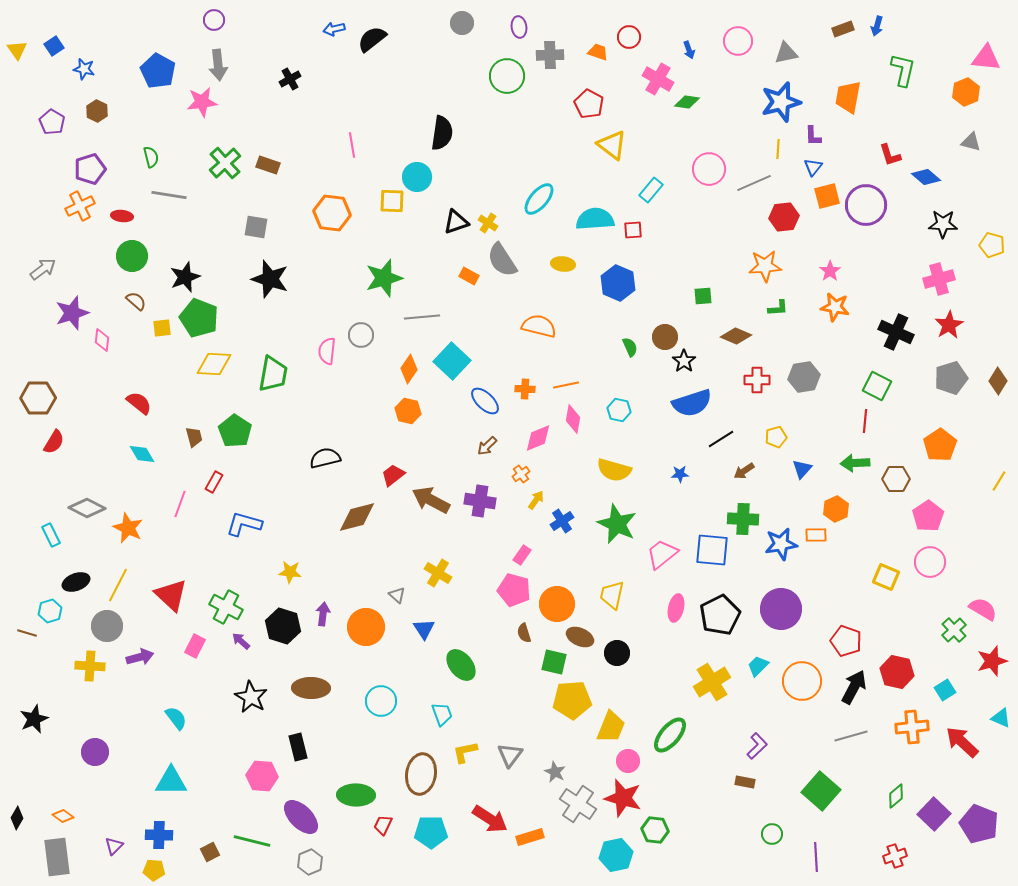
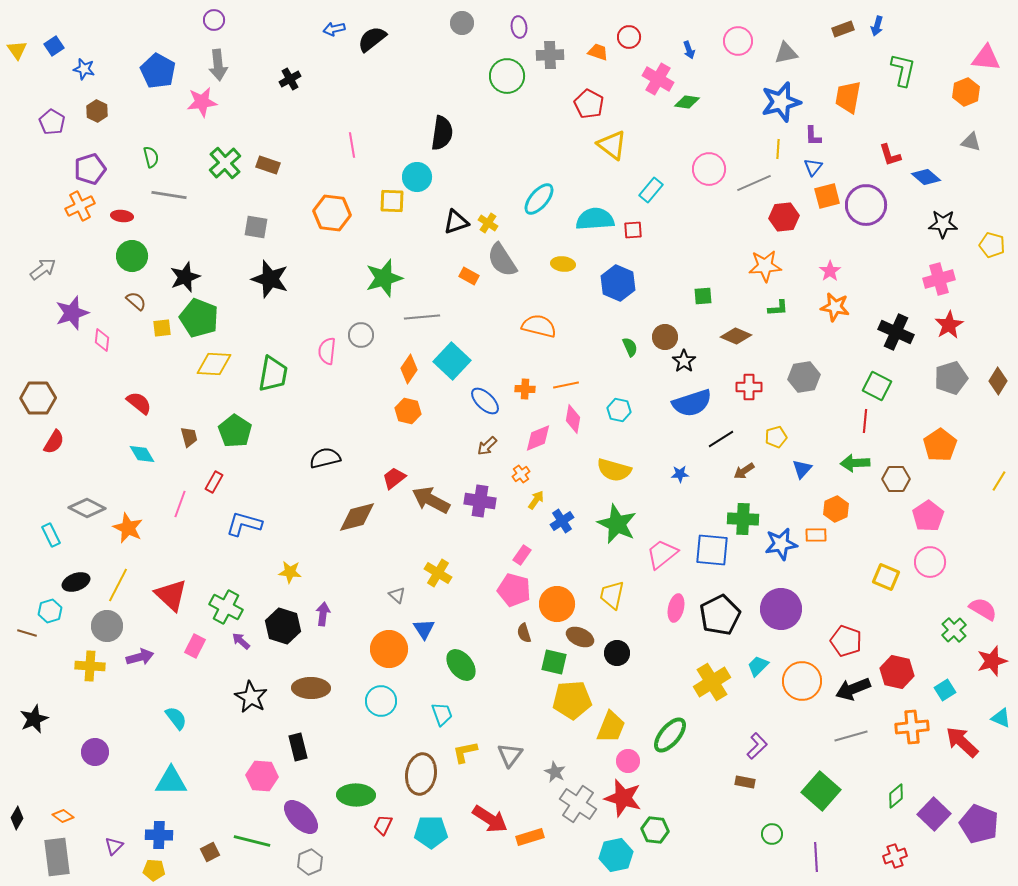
red cross at (757, 380): moved 8 px left, 7 px down
brown trapezoid at (194, 437): moved 5 px left
red trapezoid at (393, 475): moved 1 px right, 3 px down
orange circle at (366, 627): moved 23 px right, 22 px down
black arrow at (854, 687): moved 1 px left, 2 px down; rotated 140 degrees counterclockwise
